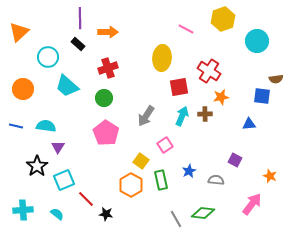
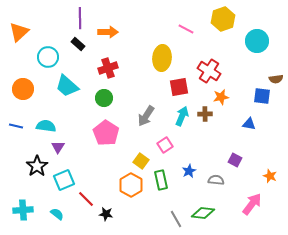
blue triangle at (249, 124): rotated 16 degrees clockwise
